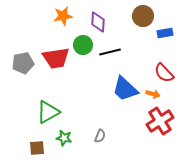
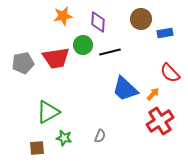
brown circle: moved 2 px left, 3 px down
red semicircle: moved 6 px right
orange arrow: rotated 64 degrees counterclockwise
